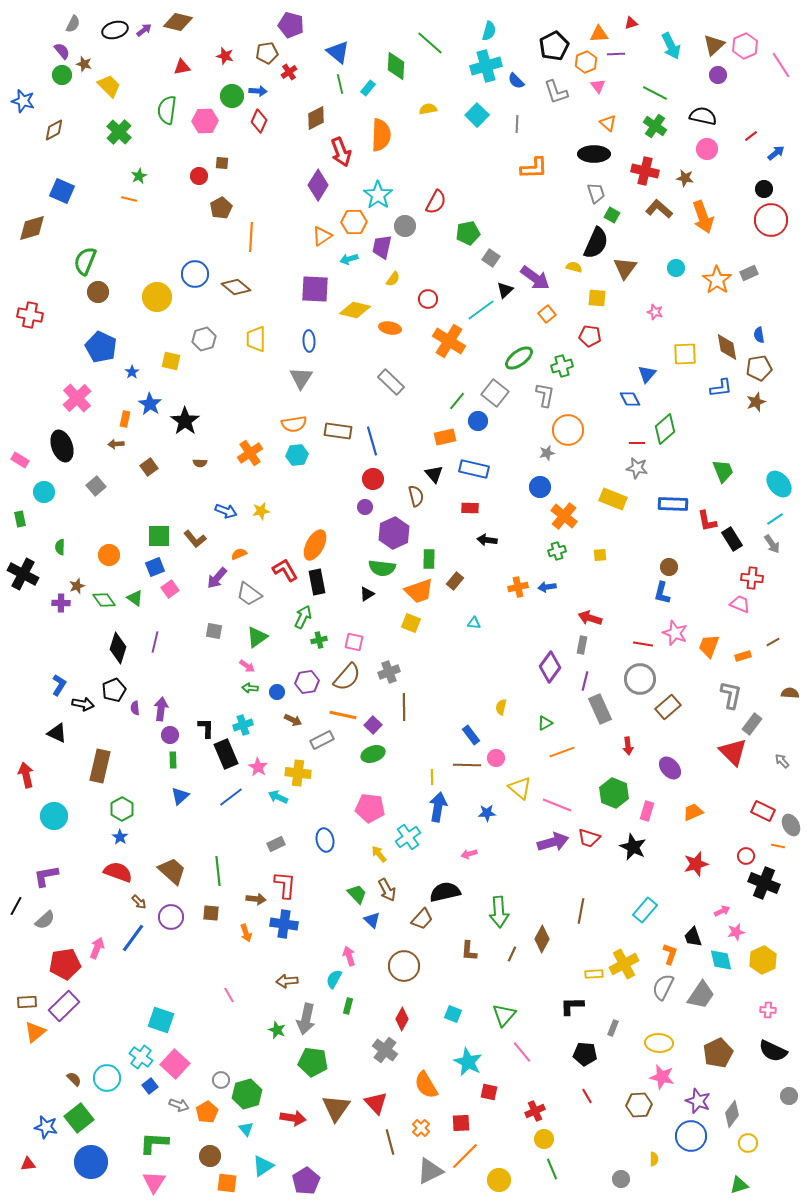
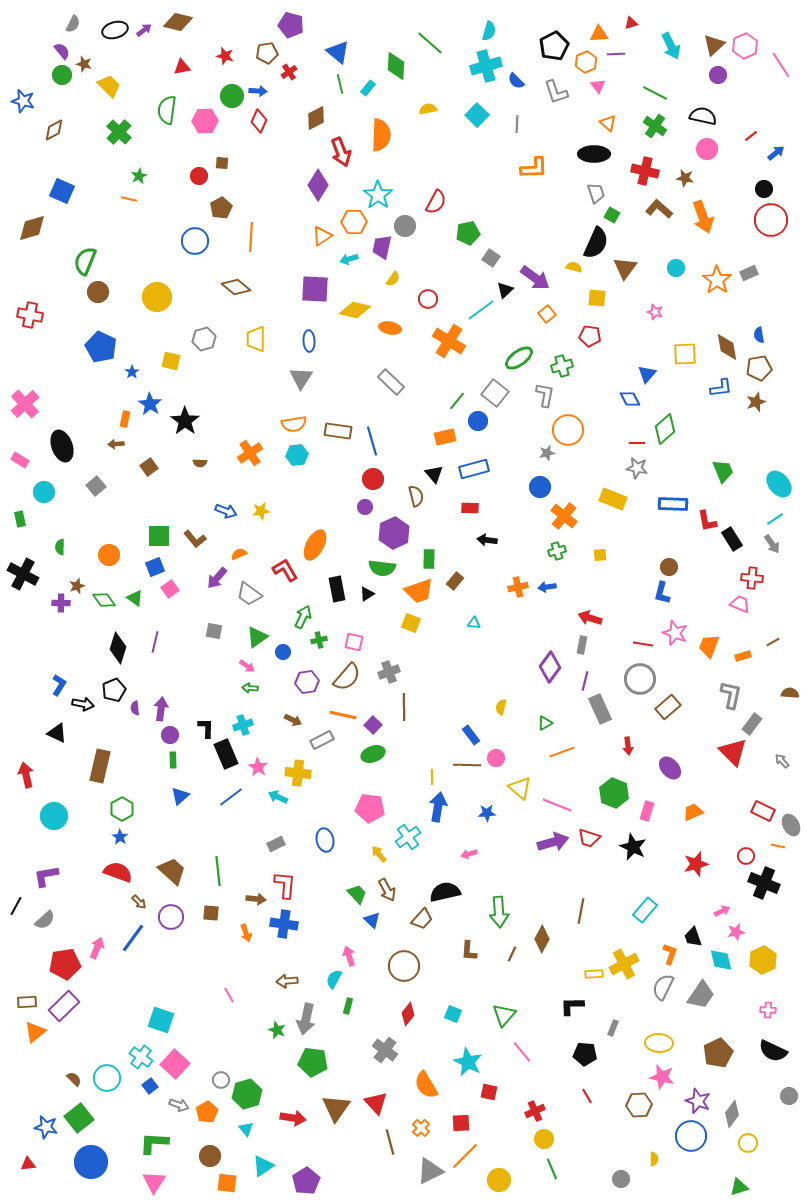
blue circle at (195, 274): moved 33 px up
pink cross at (77, 398): moved 52 px left, 6 px down
blue rectangle at (474, 469): rotated 28 degrees counterclockwise
black rectangle at (317, 582): moved 20 px right, 7 px down
blue circle at (277, 692): moved 6 px right, 40 px up
red diamond at (402, 1019): moved 6 px right, 5 px up; rotated 10 degrees clockwise
green triangle at (739, 1185): moved 2 px down
